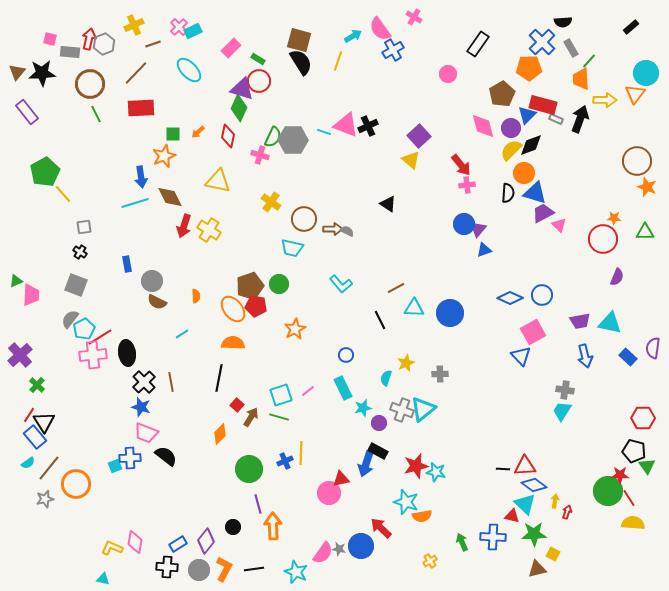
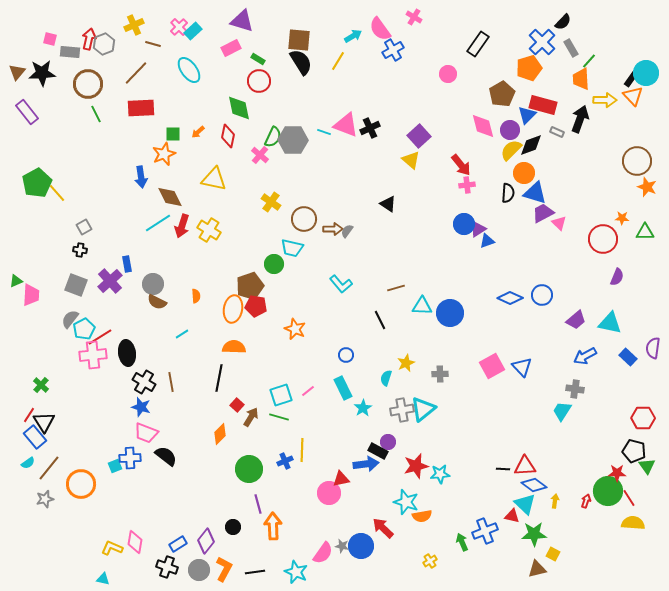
black semicircle at (563, 22): rotated 42 degrees counterclockwise
black rectangle at (631, 27): moved 52 px down; rotated 14 degrees counterclockwise
cyan rectangle at (193, 31): rotated 18 degrees counterclockwise
brown square at (299, 40): rotated 10 degrees counterclockwise
brown line at (153, 44): rotated 35 degrees clockwise
pink rectangle at (231, 48): rotated 18 degrees clockwise
yellow line at (338, 61): rotated 12 degrees clockwise
orange pentagon at (529, 68): rotated 15 degrees counterclockwise
cyan ellipse at (189, 70): rotated 8 degrees clockwise
brown circle at (90, 84): moved 2 px left
purple triangle at (242, 89): moved 68 px up
orange triangle at (635, 94): moved 2 px left, 2 px down; rotated 20 degrees counterclockwise
green diamond at (239, 108): rotated 36 degrees counterclockwise
gray rectangle at (556, 119): moved 1 px right, 13 px down
black cross at (368, 126): moved 2 px right, 2 px down
purple circle at (511, 128): moved 1 px left, 2 px down
pink cross at (260, 155): rotated 24 degrees clockwise
orange star at (164, 156): moved 2 px up
green pentagon at (45, 172): moved 8 px left, 11 px down
yellow triangle at (218, 181): moved 4 px left, 2 px up
yellow line at (63, 194): moved 6 px left, 1 px up
cyan line at (135, 203): moved 23 px right, 20 px down; rotated 16 degrees counterclockwise
orange star at (614, 218): moved 8 px right
pink triangle at (559, 225): moved 2 px up
red arrow at (184, 226): moved 2 px left
gray square at (84, 227): rotated 21 degrees counterclockwise
purple triangle at (478, 229): rotated 18 degrees clockwise
gray semicircle at (347, 231): rotated 80 degrees counterclockwise
blue triangle at (484, 250): moved 3 px right, 9 px up
black cross at (80, 252): moved 2 px up; rotated 24 degrees counterclockwise
gray circle at (152, 281): moved 1 px right, 3 px down
green circle at (279, 284): moved 5 px left, 20 px up
brown line at (396, 288): rotated 12 degrees clockwise
cyan triangle at (414, 308): moved 8 px right, 2 px up
orange ellipse at (233, 309): rotated 48 degrees clockwise
purple trapezoid at (580, 321): moved 4 px left, 1 px up; rotated 30 degrees counterclockwise
orange star at (295, 329): rotated 20 degrees counterclockwise
pink square at (533, 332): moved 41 px left, 34 px down
orange semicircle at (233, 343): moved 1 px right, 4 px down
purple cross at (20, 355): moved 90 px right, 74 px up
blue triangle at (521, 356): moved 1 px right, 11 px down
blue arrow at (585, 356): rotated 75 degrees clockwise
black cross at (144, 382): rotated 15 degrees counterclockwise
green cross at (37, 385): moved 4 px right
gray cross at (565, 390): moved 10 px right, 1 px up
cyan star at (363, 408): rotated 18 degrees counterclockwise
gray cross at (402, 410): rotated 30 degrees counterclockwise
purple circle at (379, 423): moved 9 px right, 19 px down
yellow line at (301, 453): moved 1 px right, 3 px up
blue arrow at (366, 464): rotated 115 degrees counterclockwise
cyan star at (436, 472): moved 4 px right, 2 px down; rotated 18 degrees counterclockwise
red star at (620, 475): moved 3 px left, 2 px up
orange circle at (76, 484): moved 5 px right
red arrow at (567, 512): moved 19 px right, 11 px up
red arrow at (381, 528): moved 2 px right
blue cross at (493, 537): moved 8 px left, 6 px up; rotated 25 degrees counterclockwise
gray star at (339, 549): moved 3 px right, 3 px up
black cross at (167, 567): rotated 15 degrees clockwise
black line at (254, 569): moved 1 px right, 3 px down
